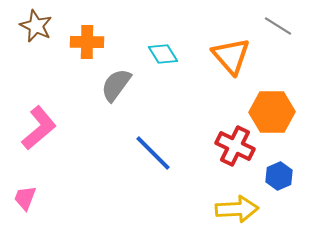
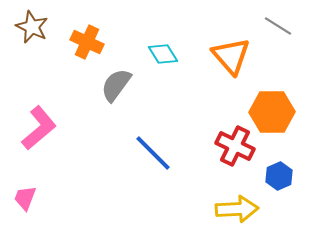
brown star: moved 4 px left, 1 px down
orange cross: rotated 24 degrees clockwise
